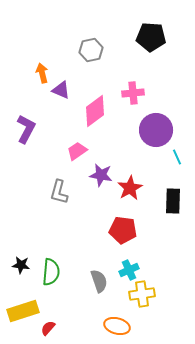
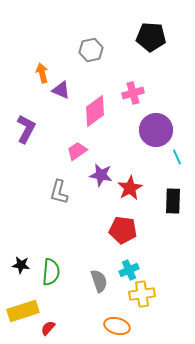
pink cross: rotated 10 degrees counterclockwise
